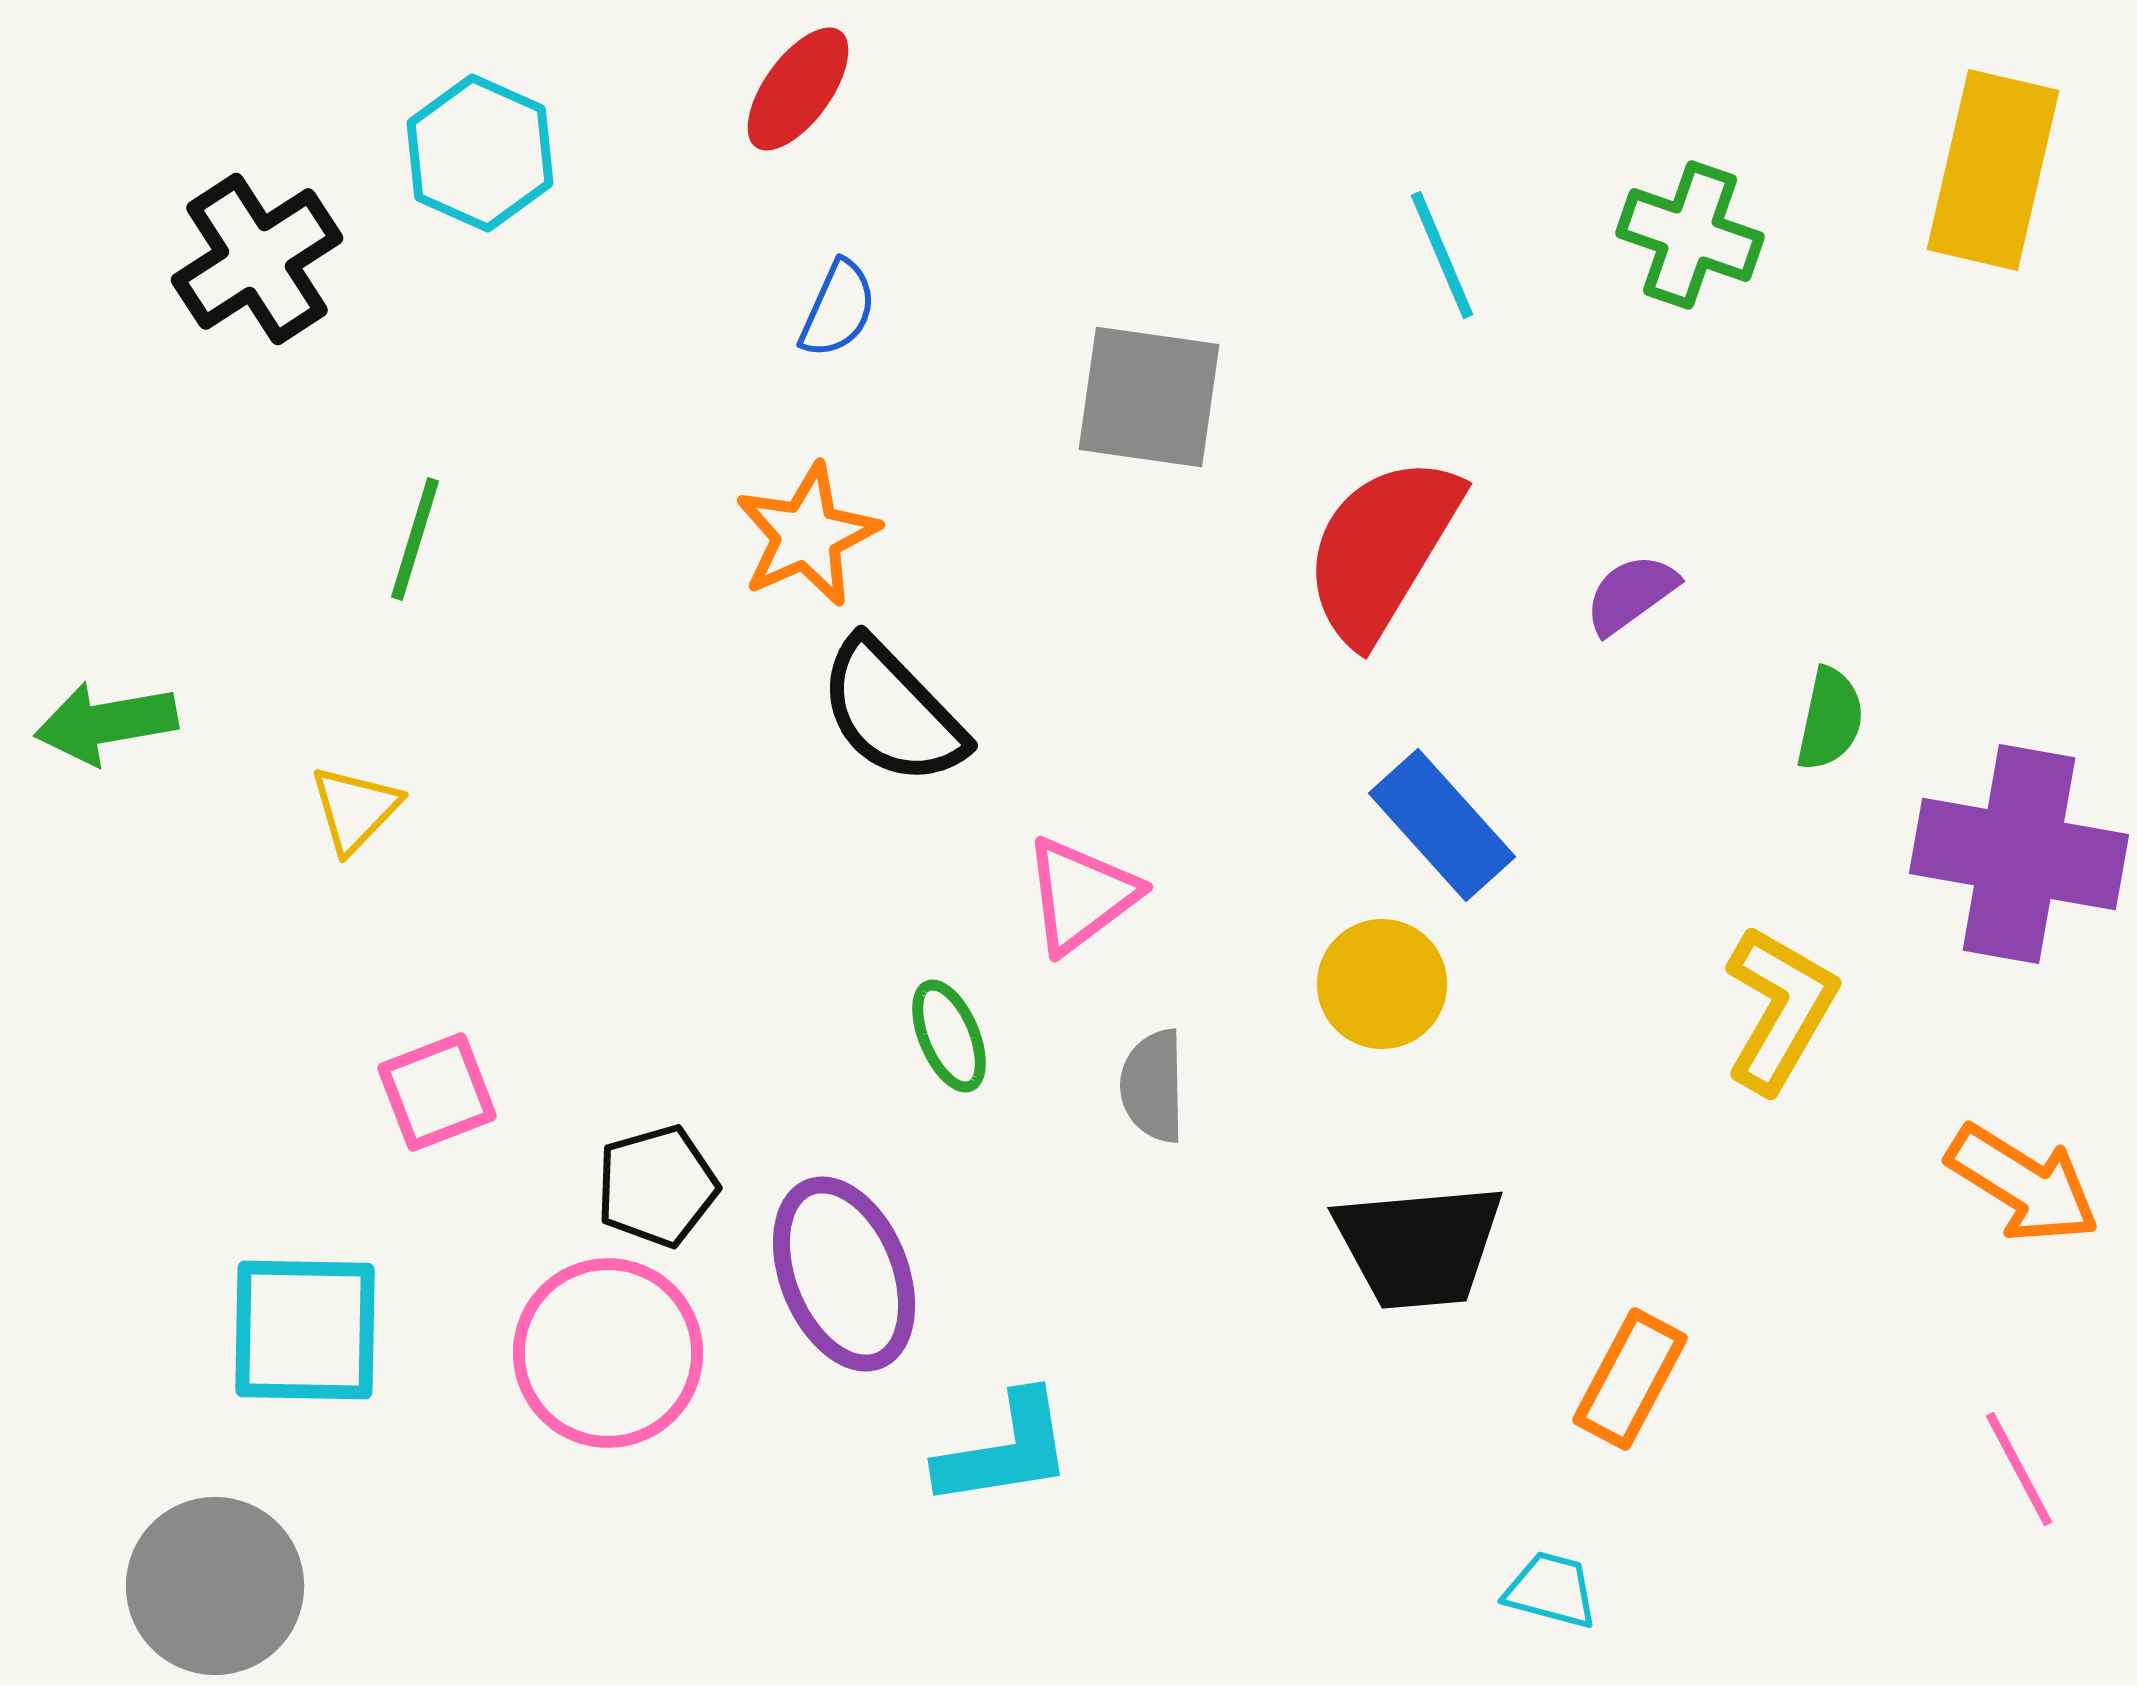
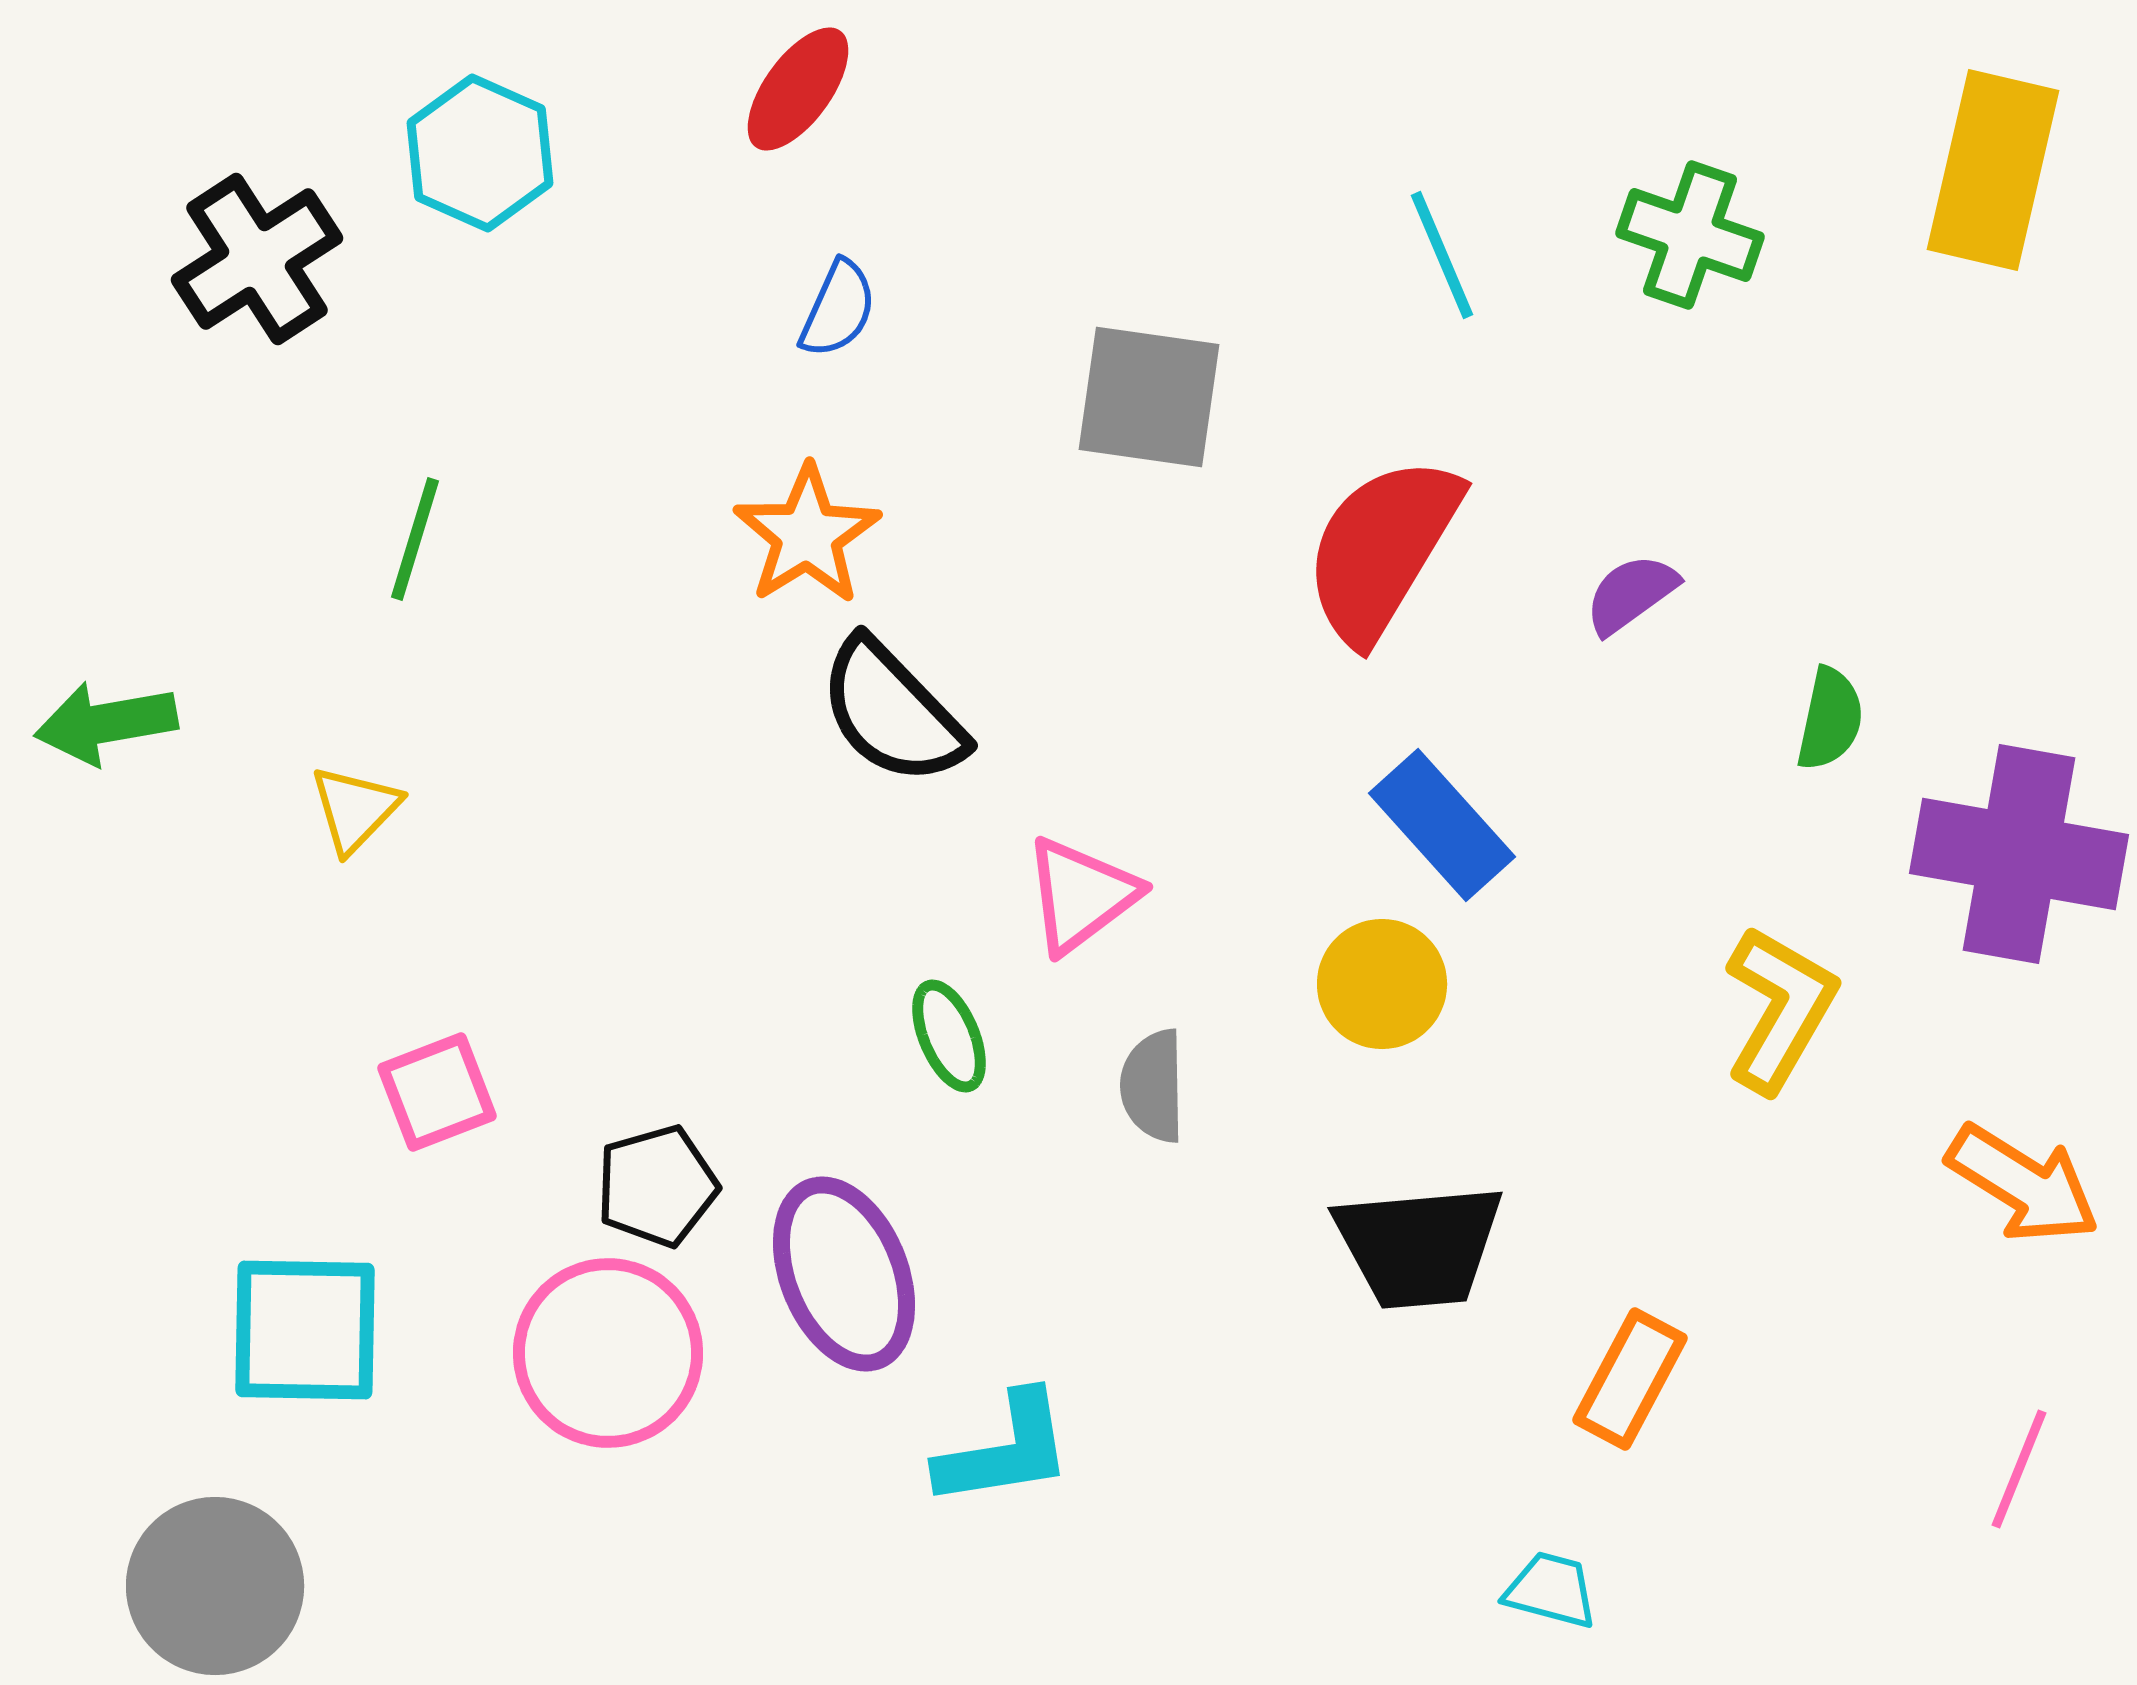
orange star: rotated 8 degrees counterclockwise
pink line: rotated 50 degrees clockwise
